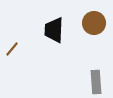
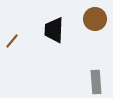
brown circle: moved 1 px right, 4 px up
brown line: moved 8 px up
